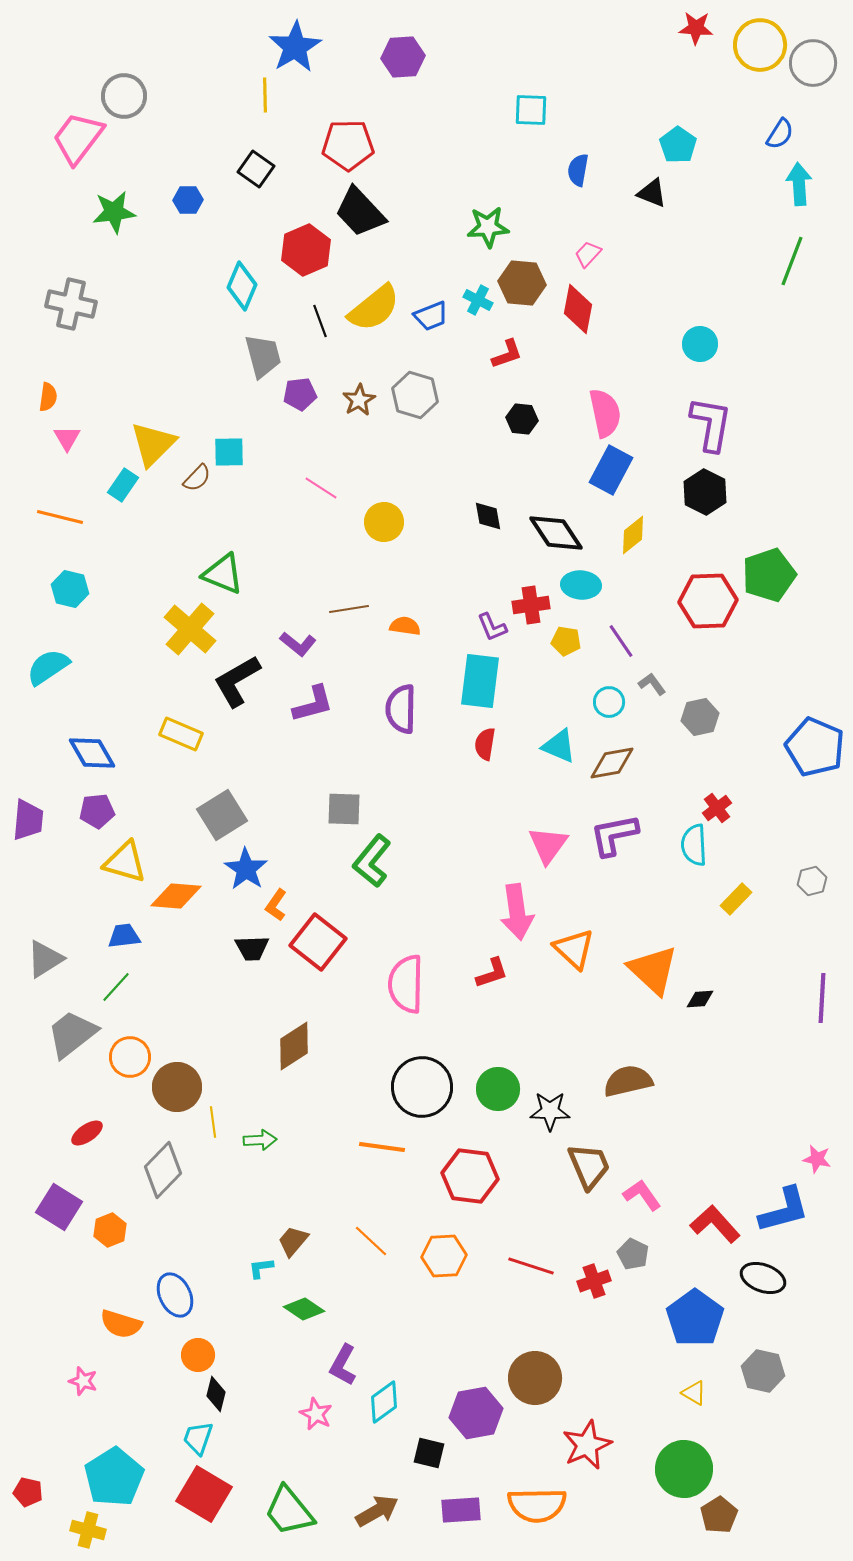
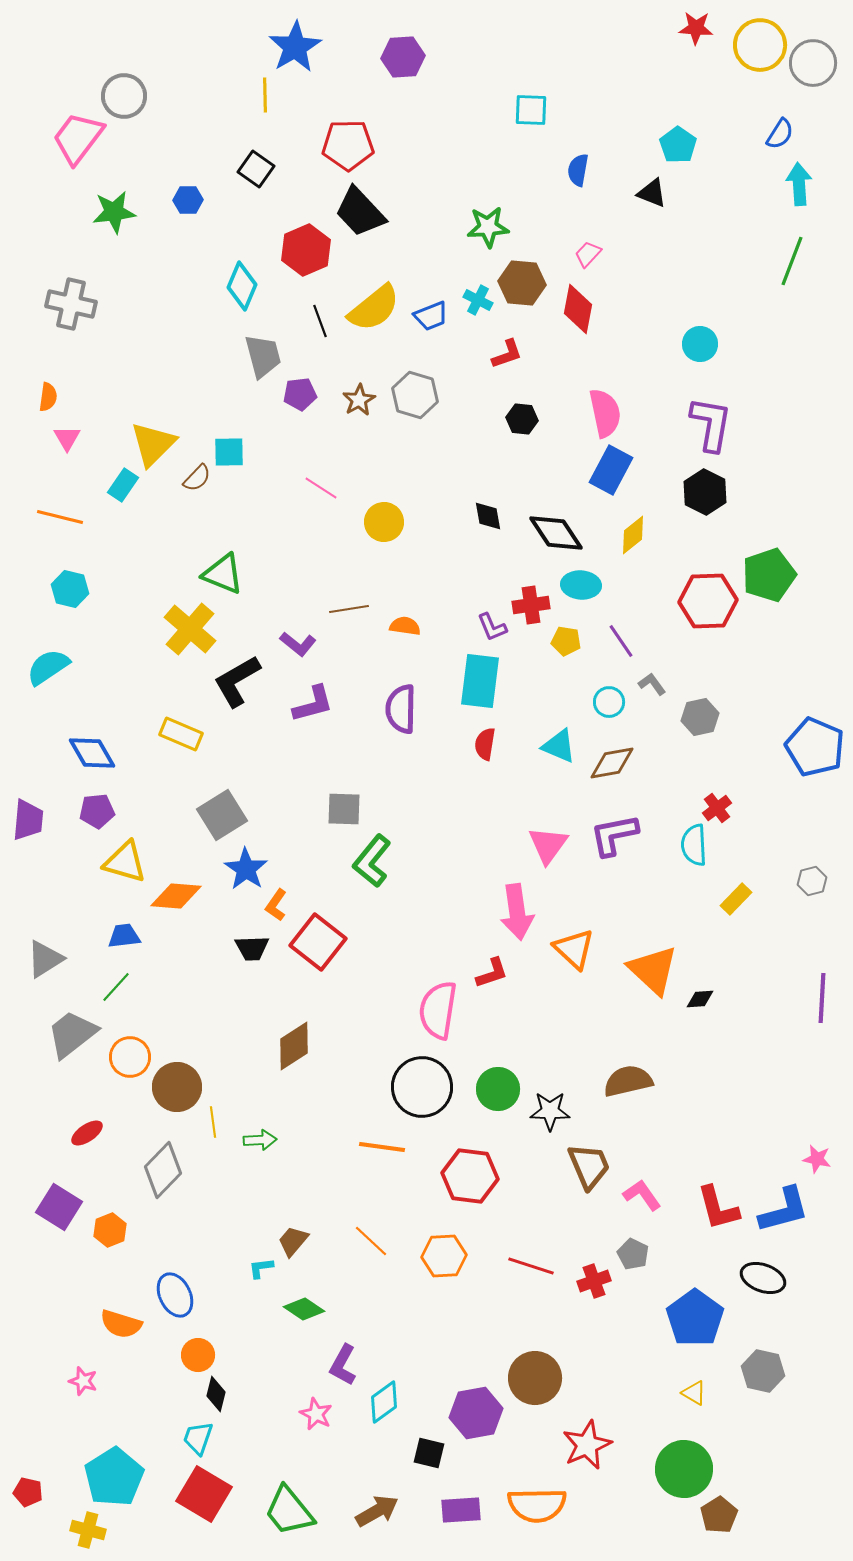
pink semicircle at (406, 984): moved 32 px right, 26 px down; rotated 8 degrees clockwise
red L-shape at (715, 1224): moved 3 px right, 16 px up; rotated 153 degrees counterclockwise
